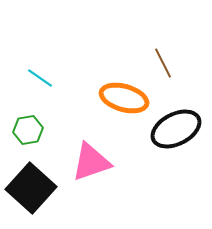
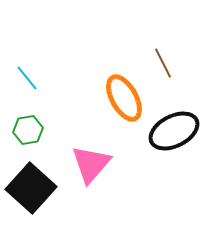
cyan line: moved 13 px left; rotated 16 degrees clockwise
orange ellipse: rotated 45 degrees clockwise
black ellipse: moved 2 px left, 2 px down
pink triangle: moved 2 px down; rotated 30 degrees counterclockwise
